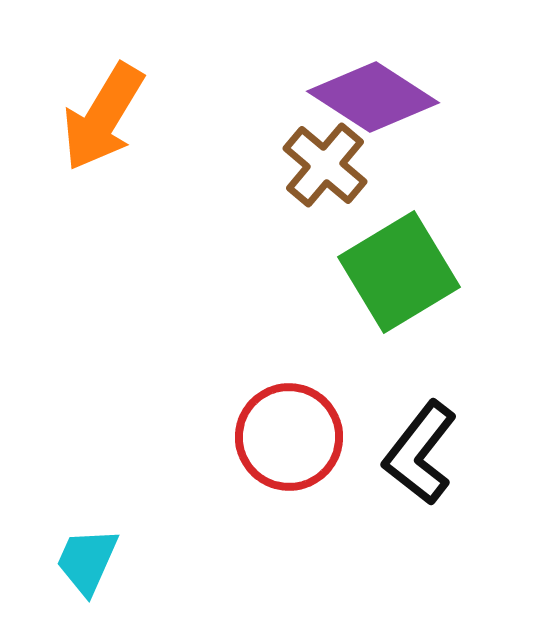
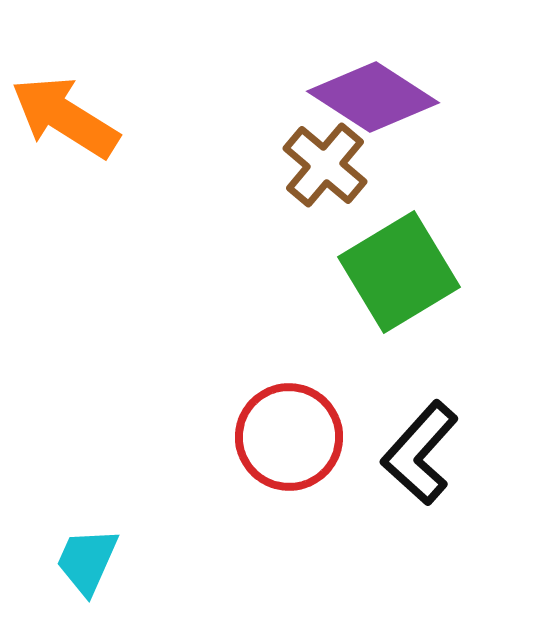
orange arrow: moved 38 px left; rotated 91 degrees clockwise
black L-shape: rotated 4 degrees clockwise
